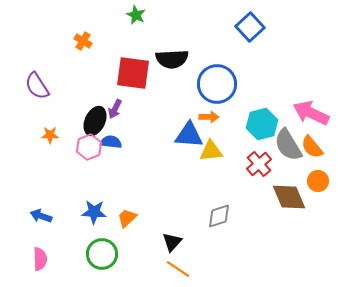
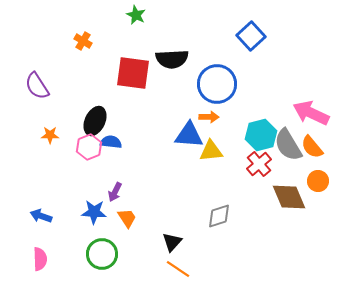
blue square: moved 1 px right, 9 px down
purple arrow: moved 83 px down
cyan hexagon: moved 1 px left, 11 px down
orange trapezoid: rotated 100 degrees clockwise
